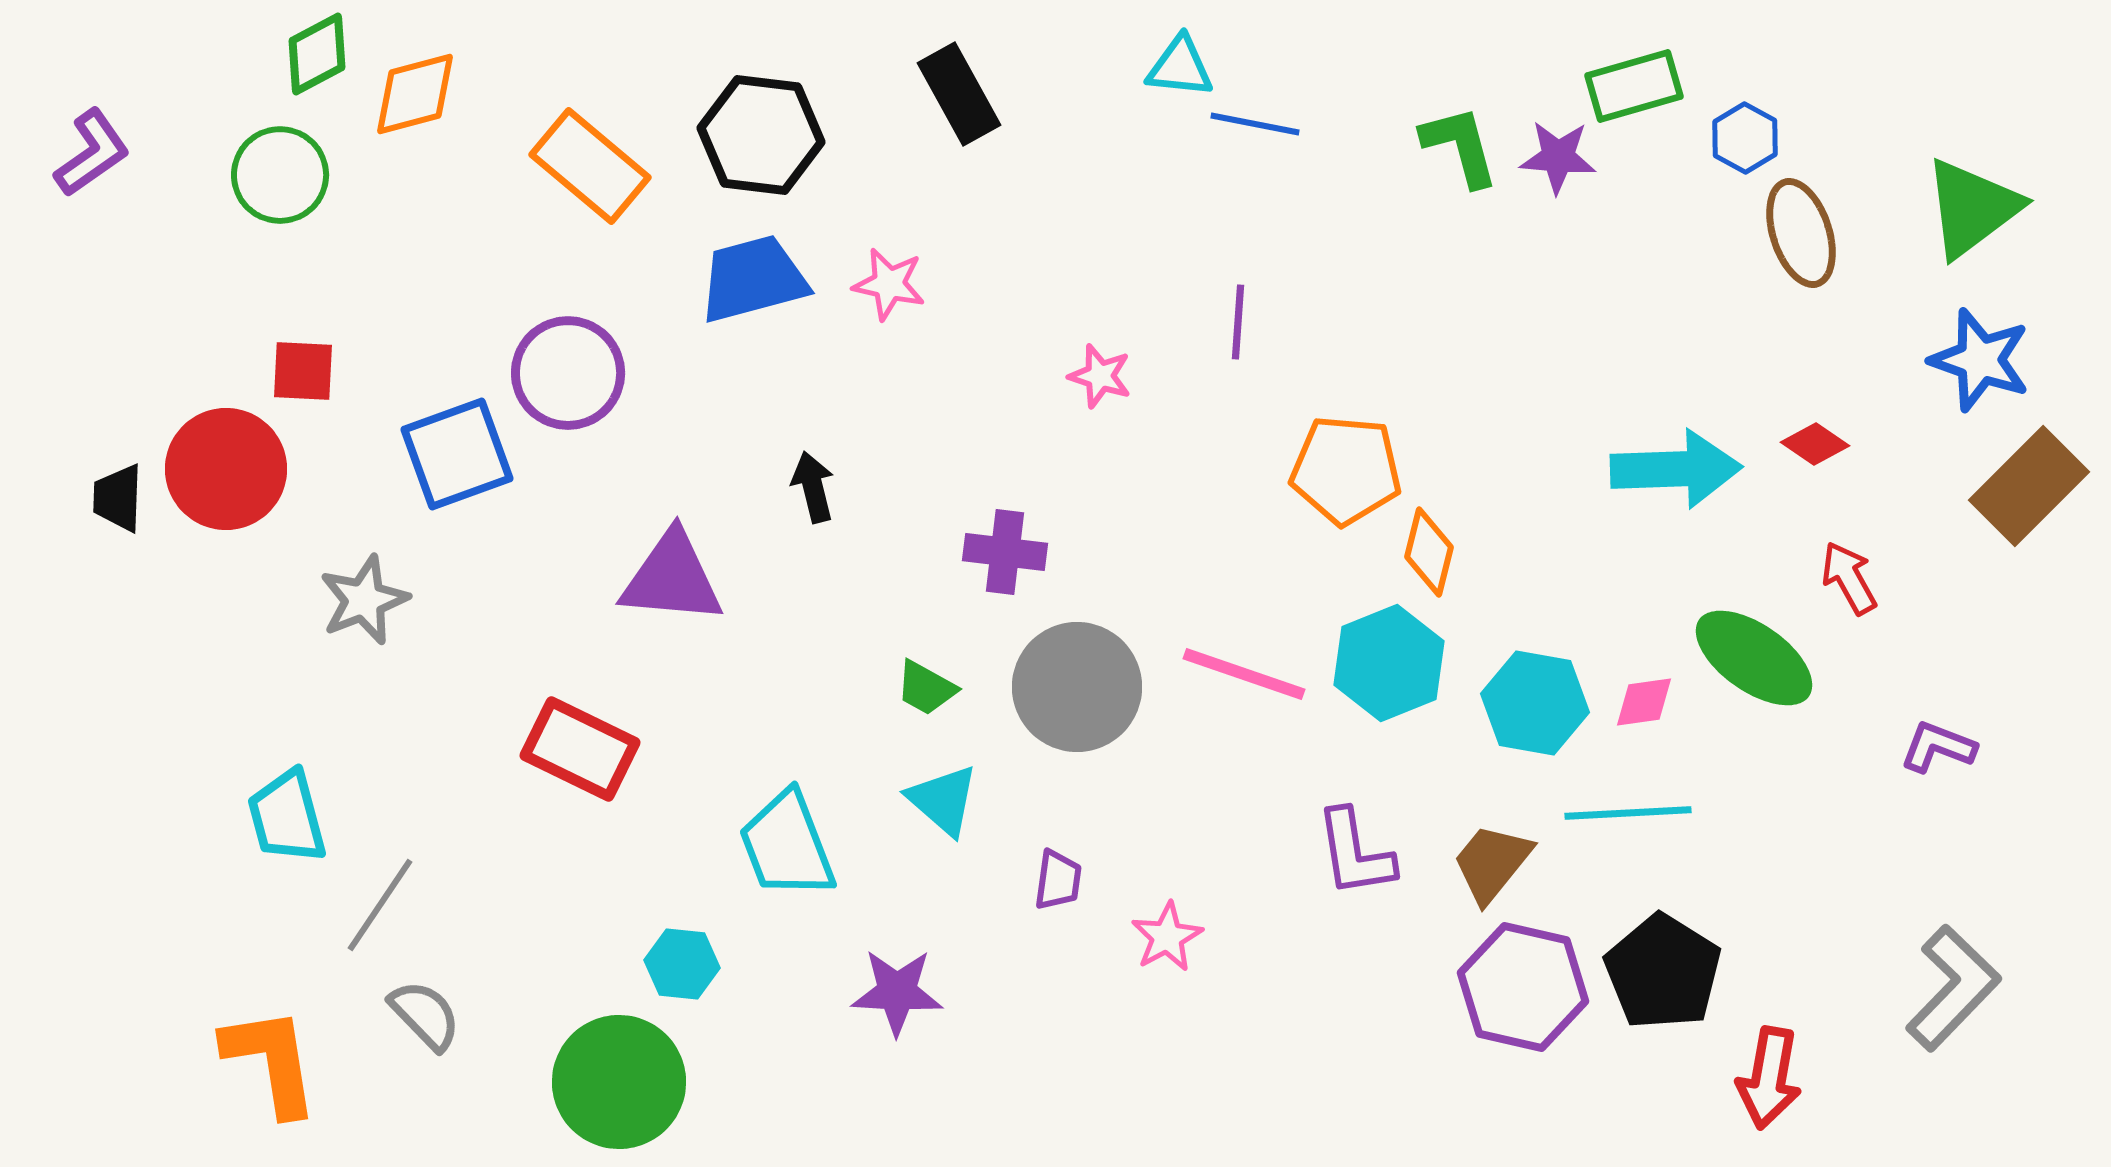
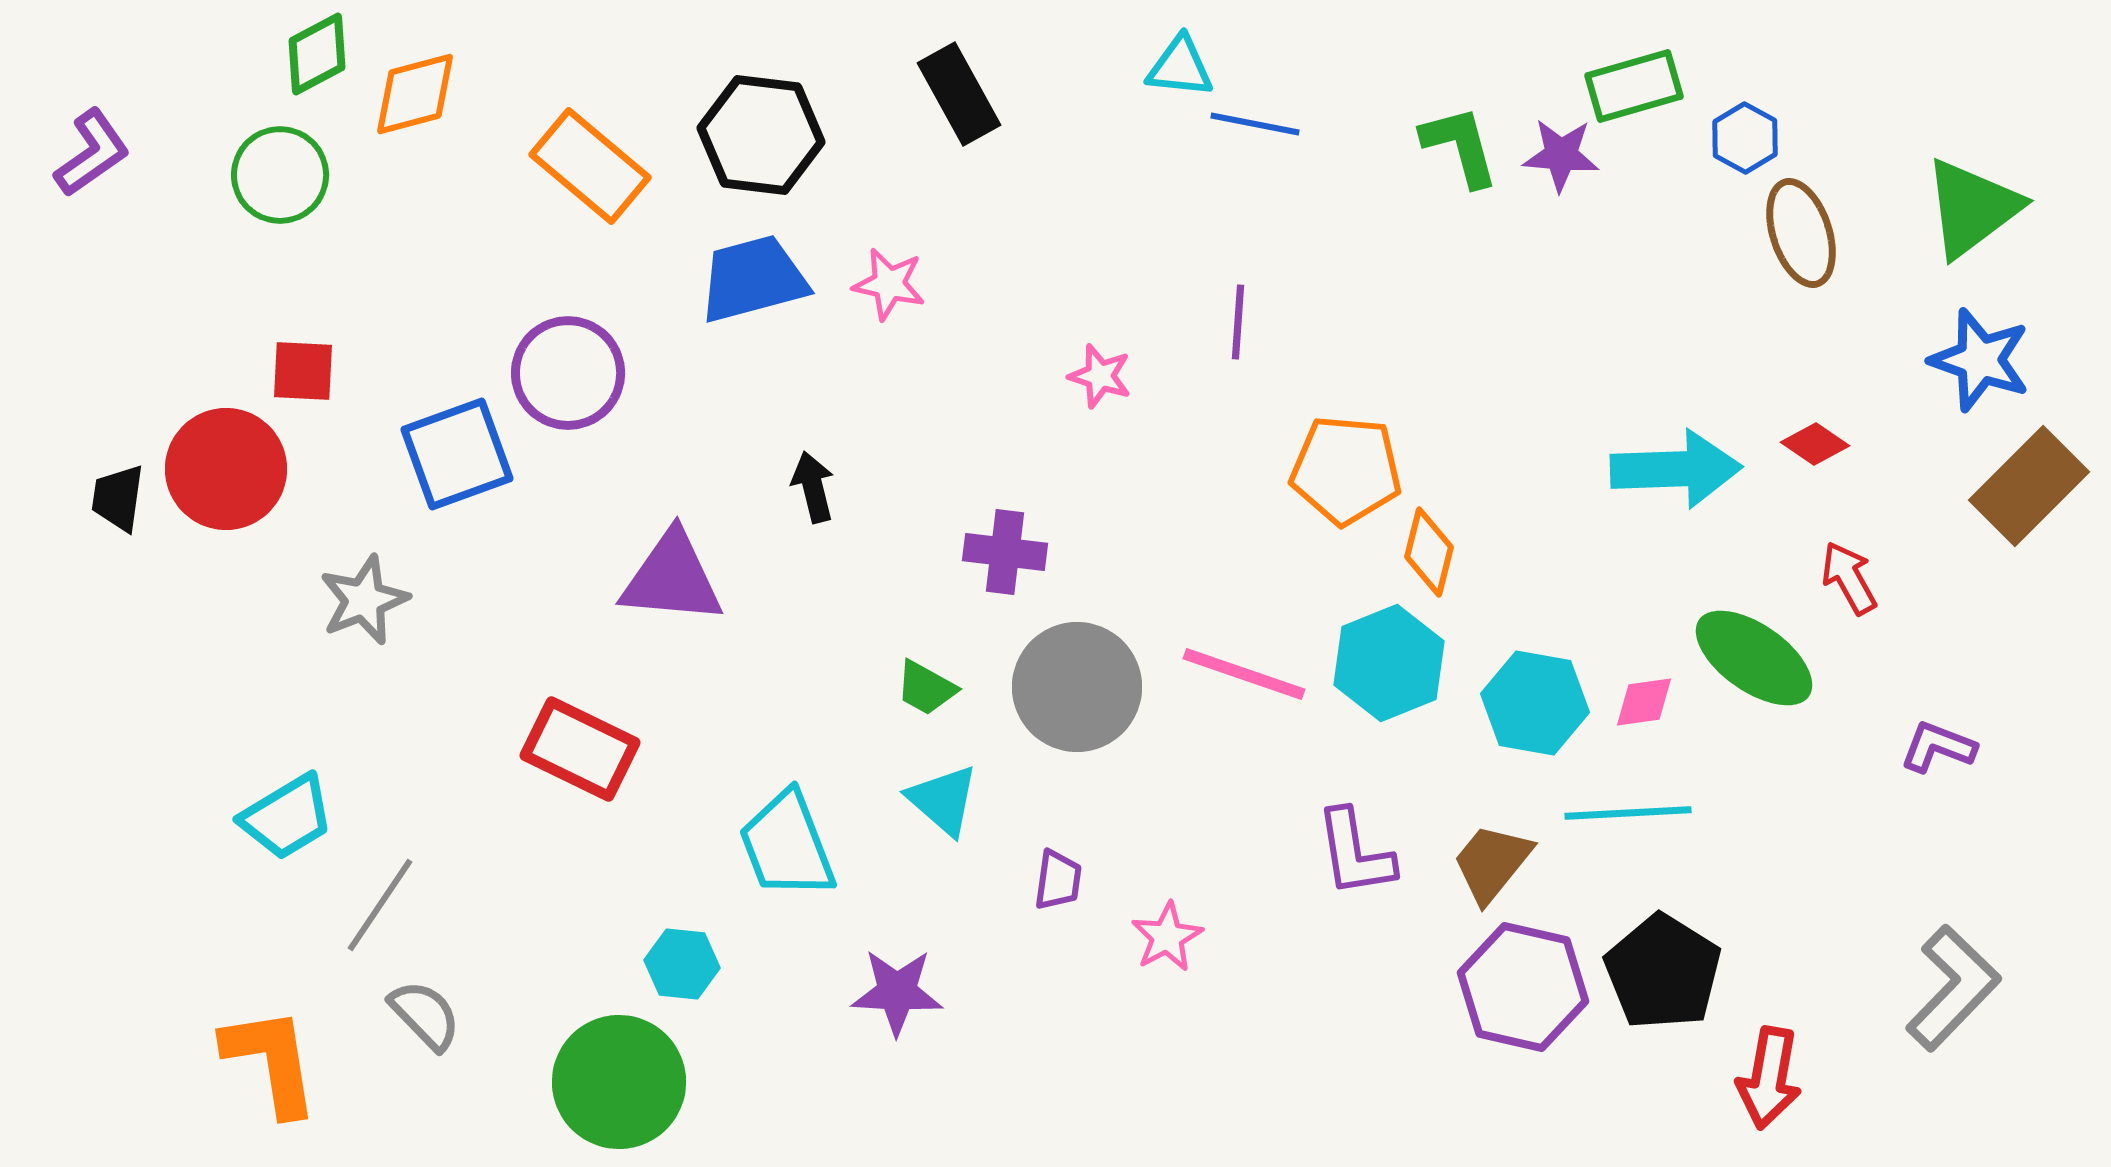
purple star at (1558, 157): moved 3 px right, 2 px up
black trapezoid at (118, 498): rotated 6 degrees clockwise
cyan trapezoid at (287, 817): rotated 106 degrees counterclockwise
